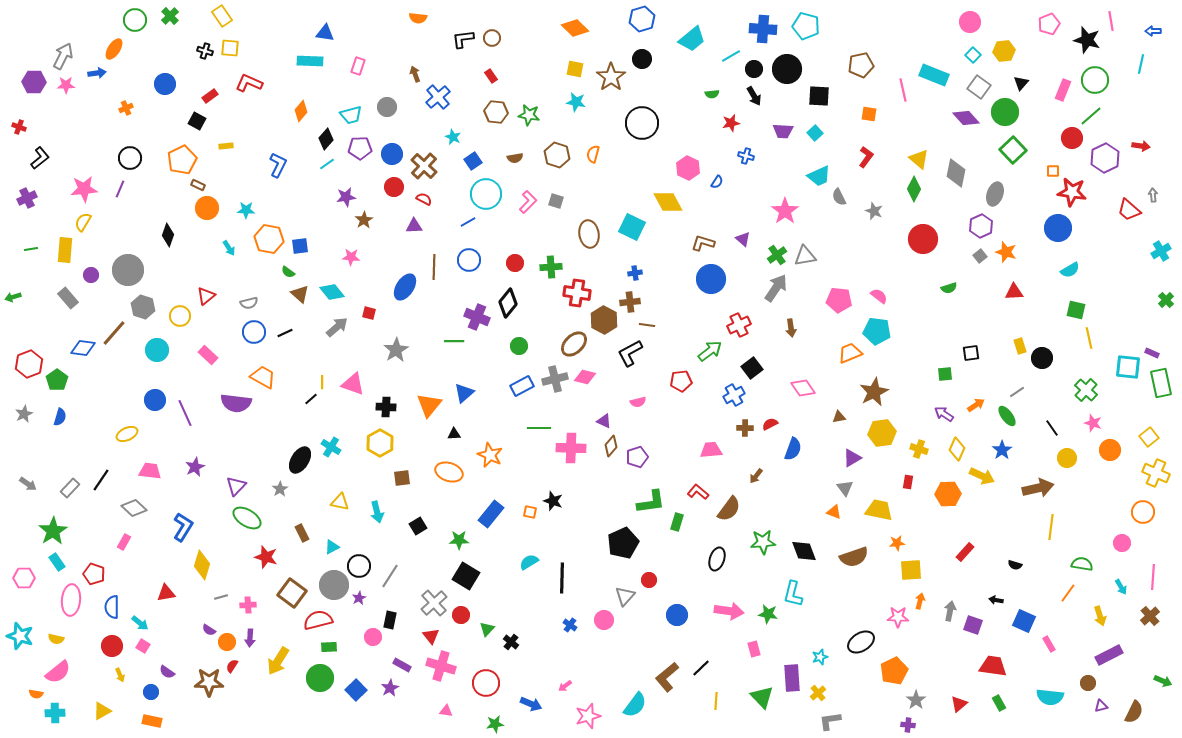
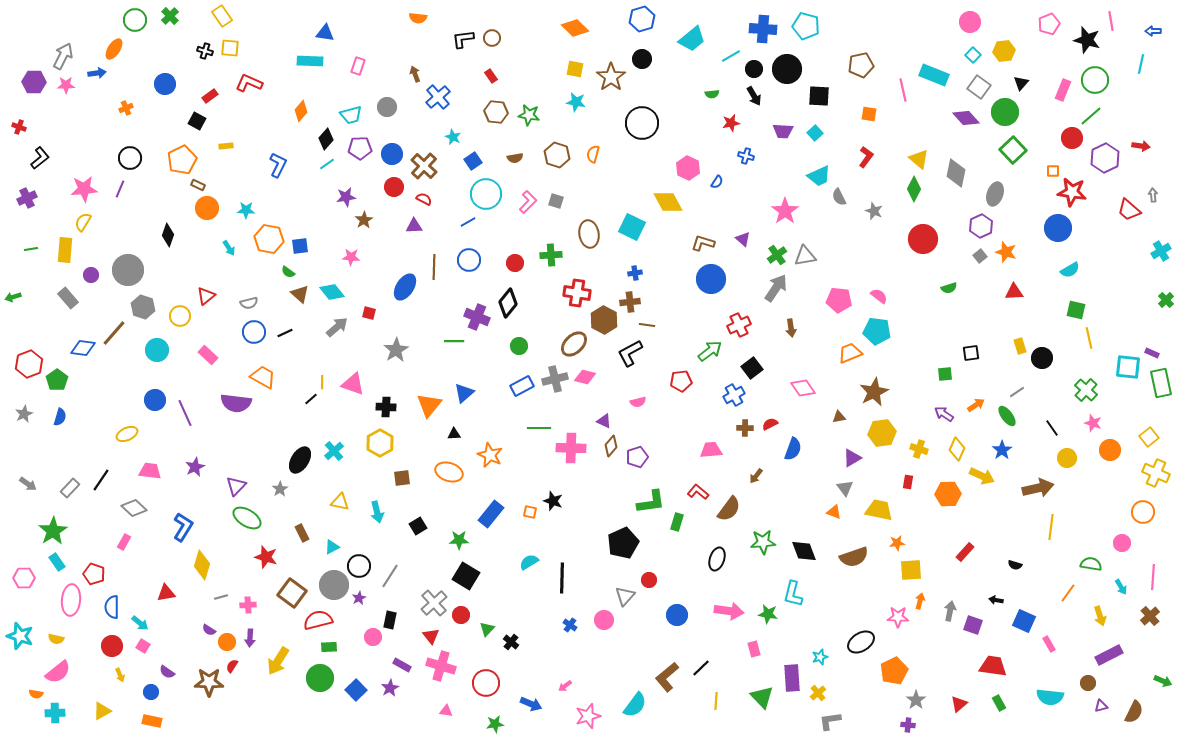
green cross at (551, 267): moved 12 px up
cyan cross at (331, 447): moved 3 px right, 4 px down; rotated 18 degrees clockwise
green semicircle at (1082, 564): moved 9 px right
